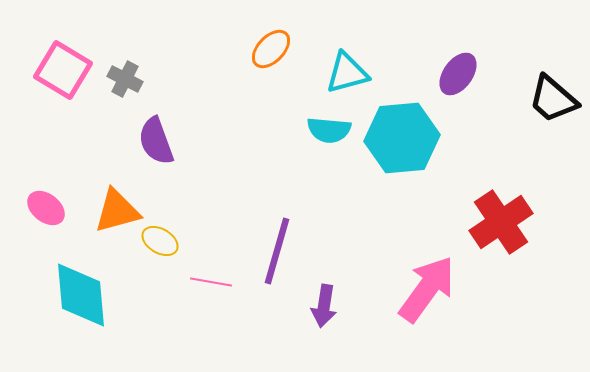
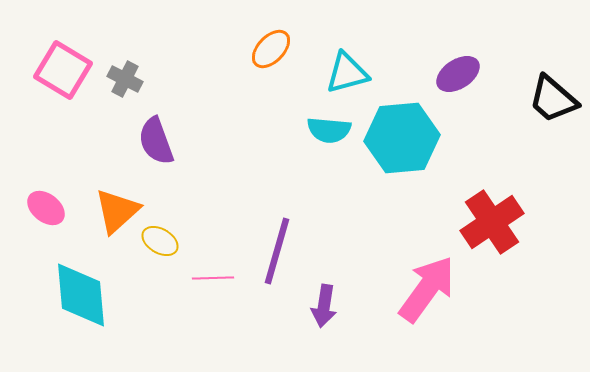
purple ellipse: rotated 21 degrees clockwise
orange triangle: rotated 27 degrees counterclockwise
red cross: moved 9 px left
pink line: moved 2 px right, 4 px up; rotated 12 degrees counterclockwise
